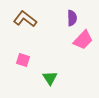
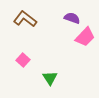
purple semicircle: rotated 70 degrees counterclockwise
pink trapezoid: moved 2 px right, 3 px up
pink square: rotated 24 degrees clockwise
